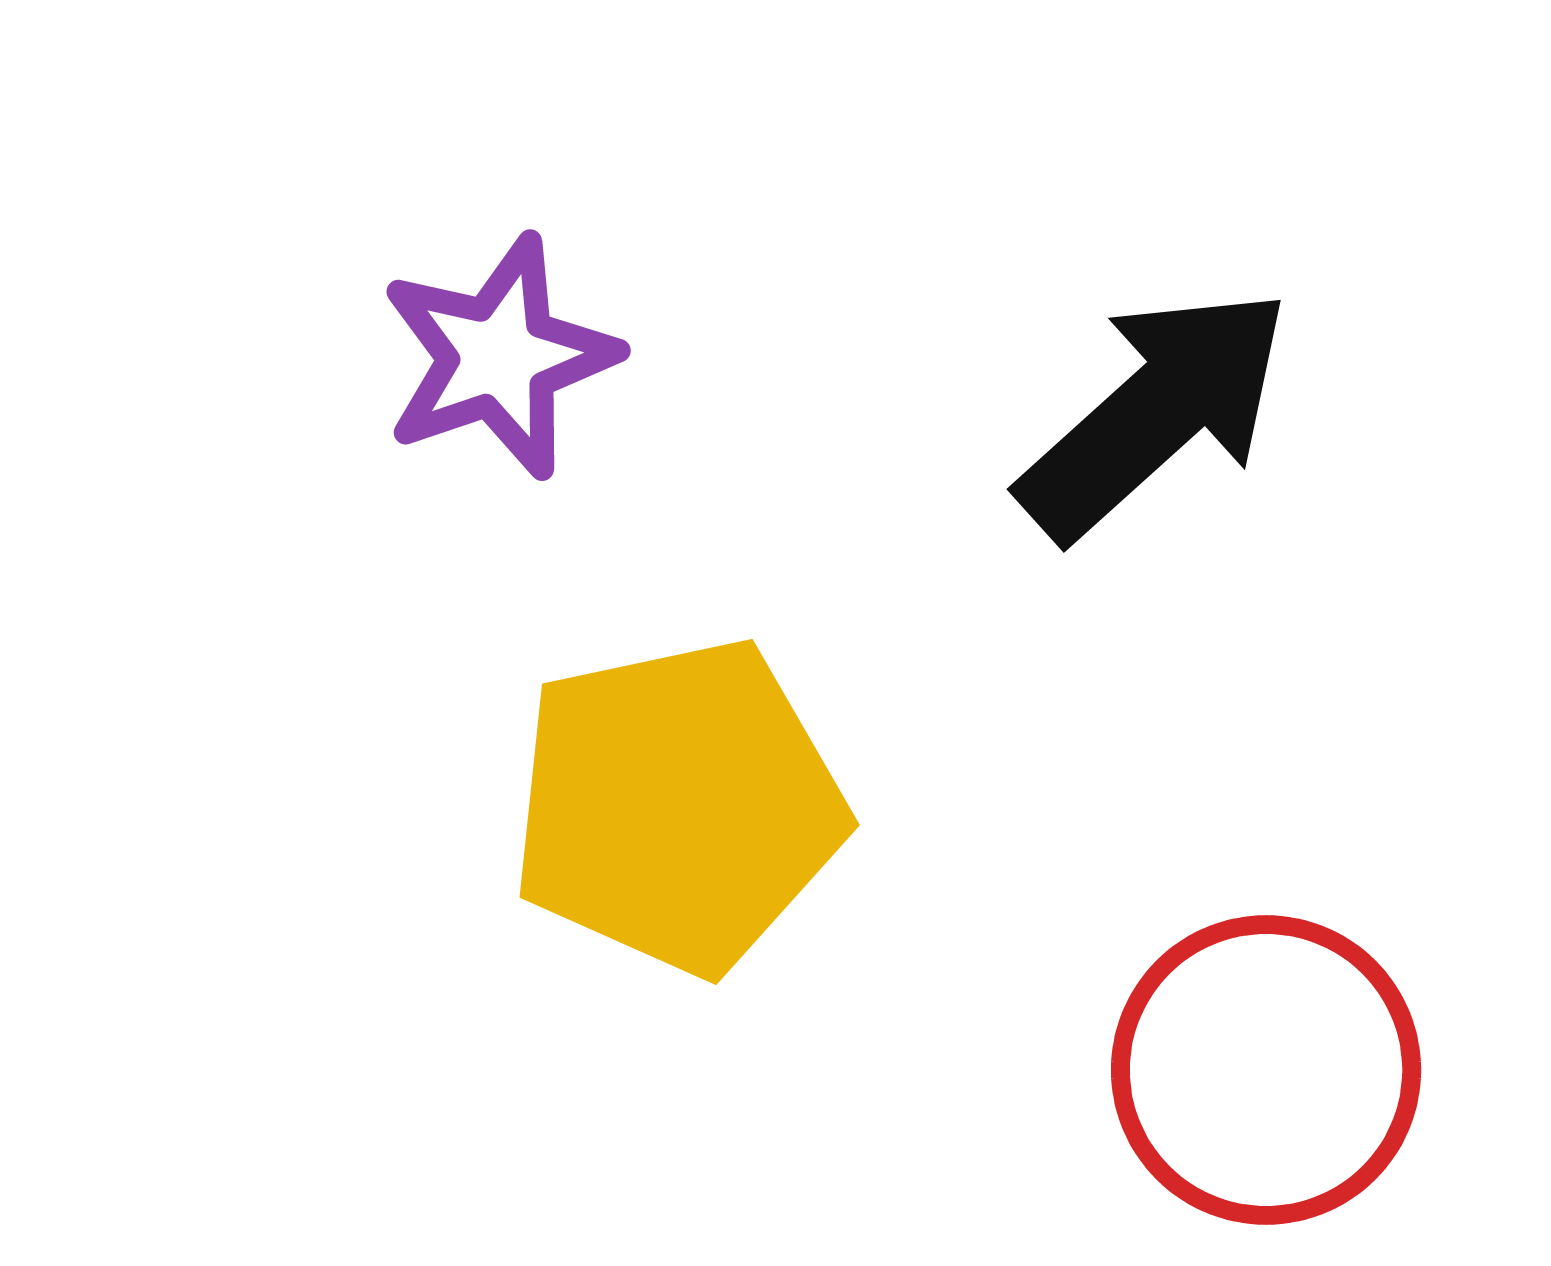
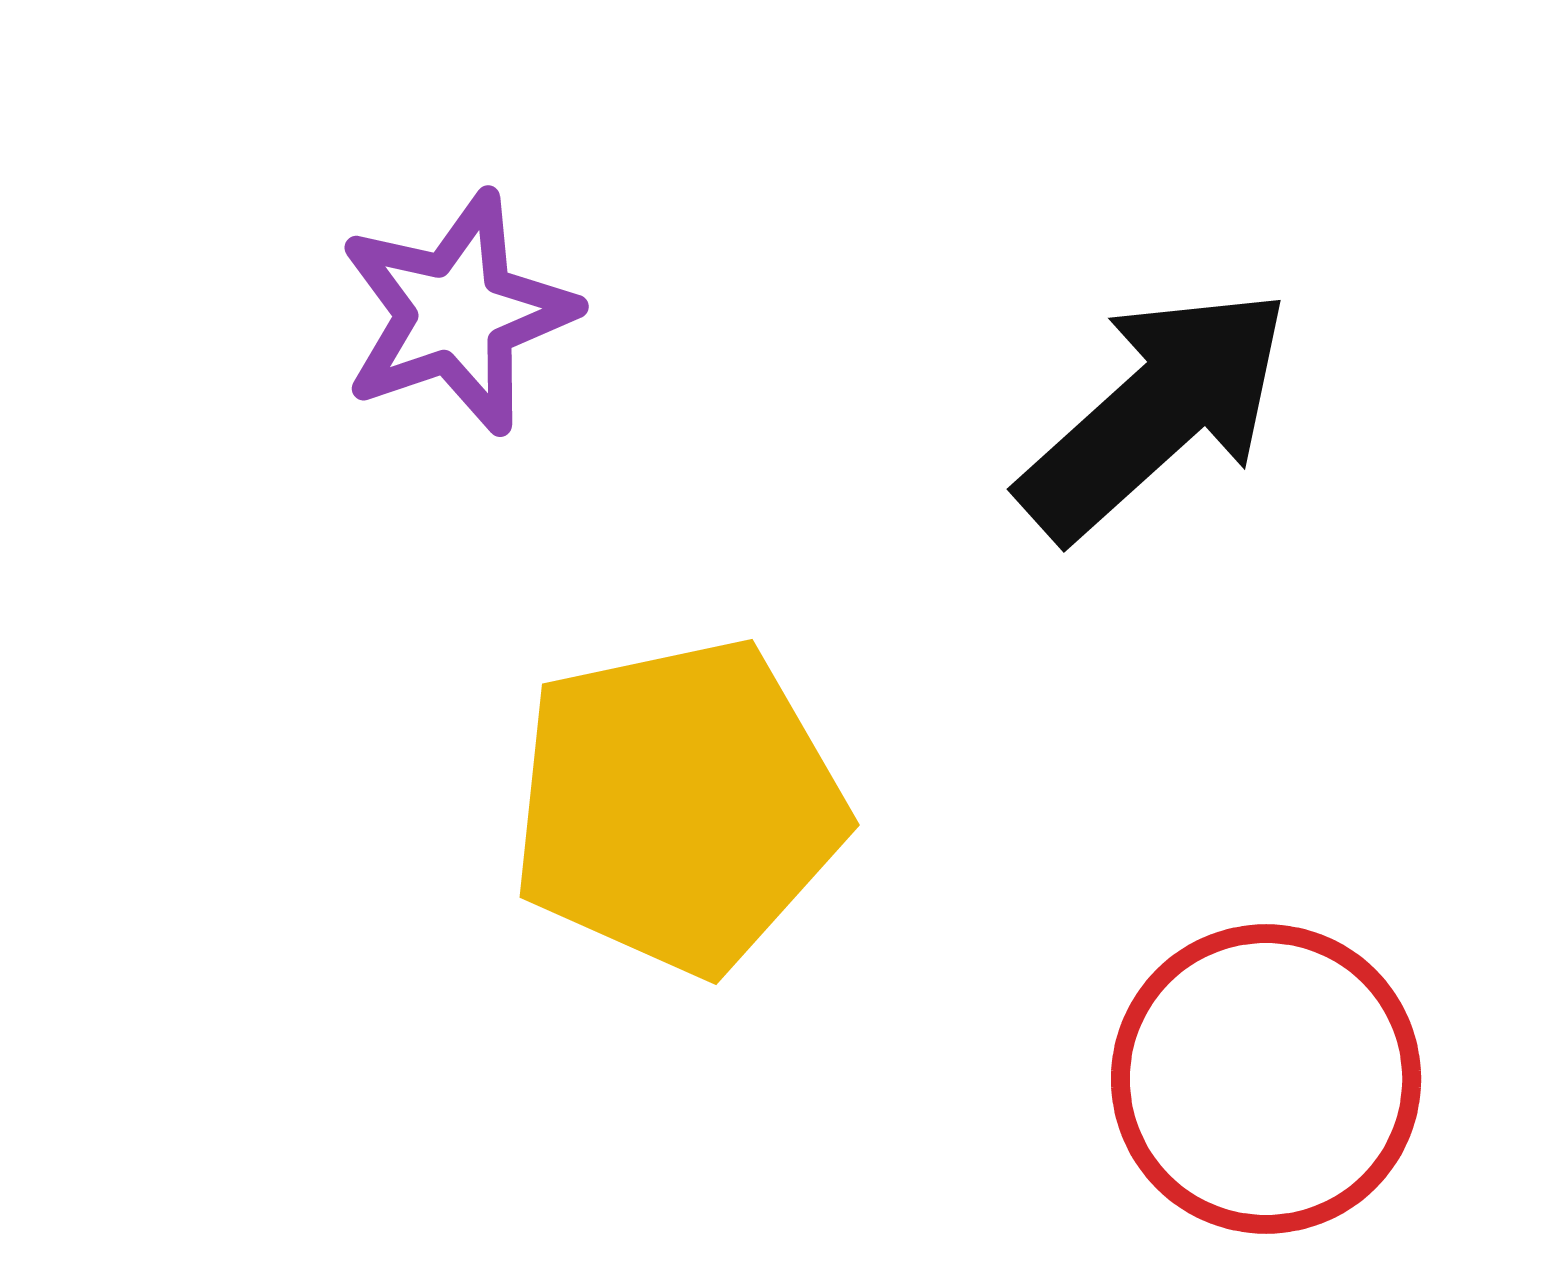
purple star: moved 42 px left, 44 px up
red circle: moved 9 px down
